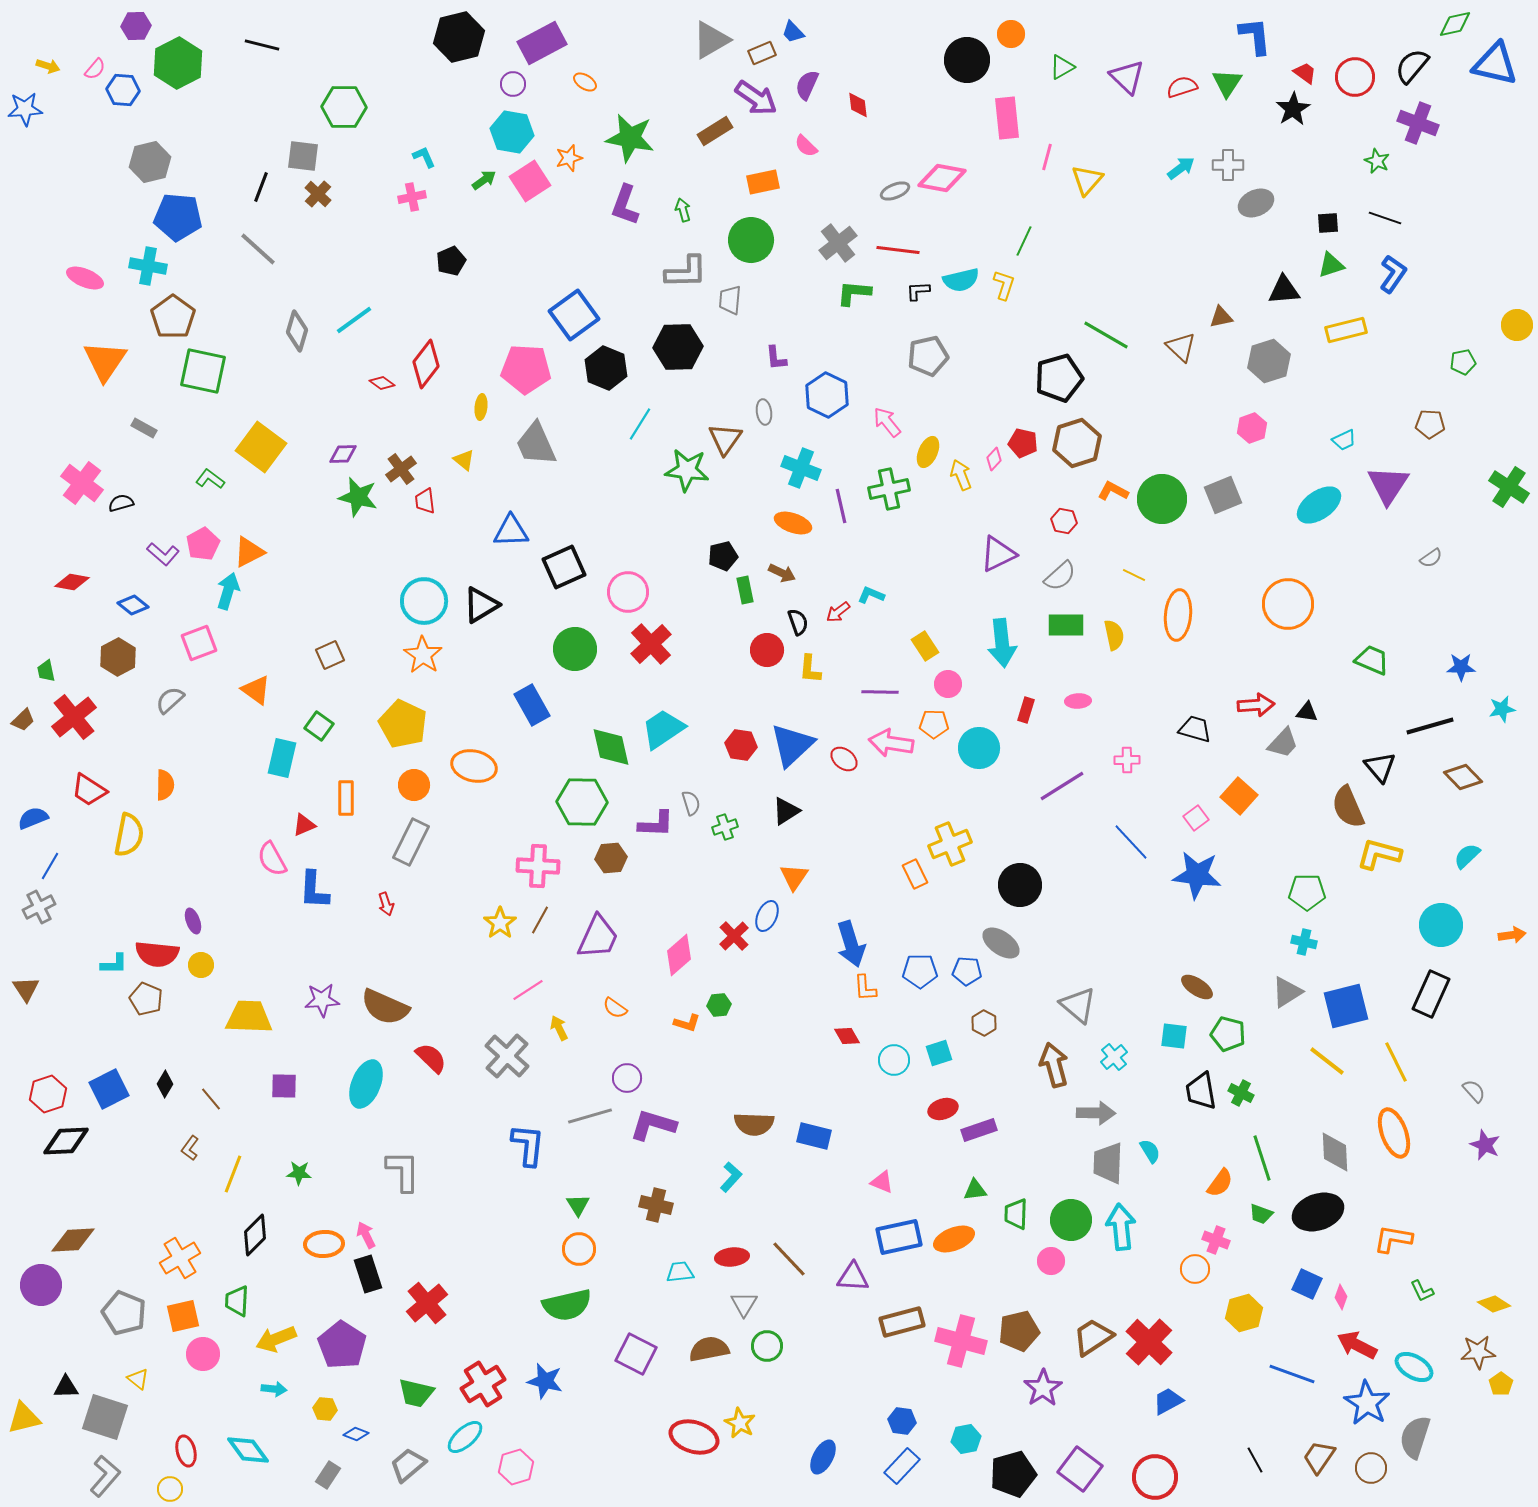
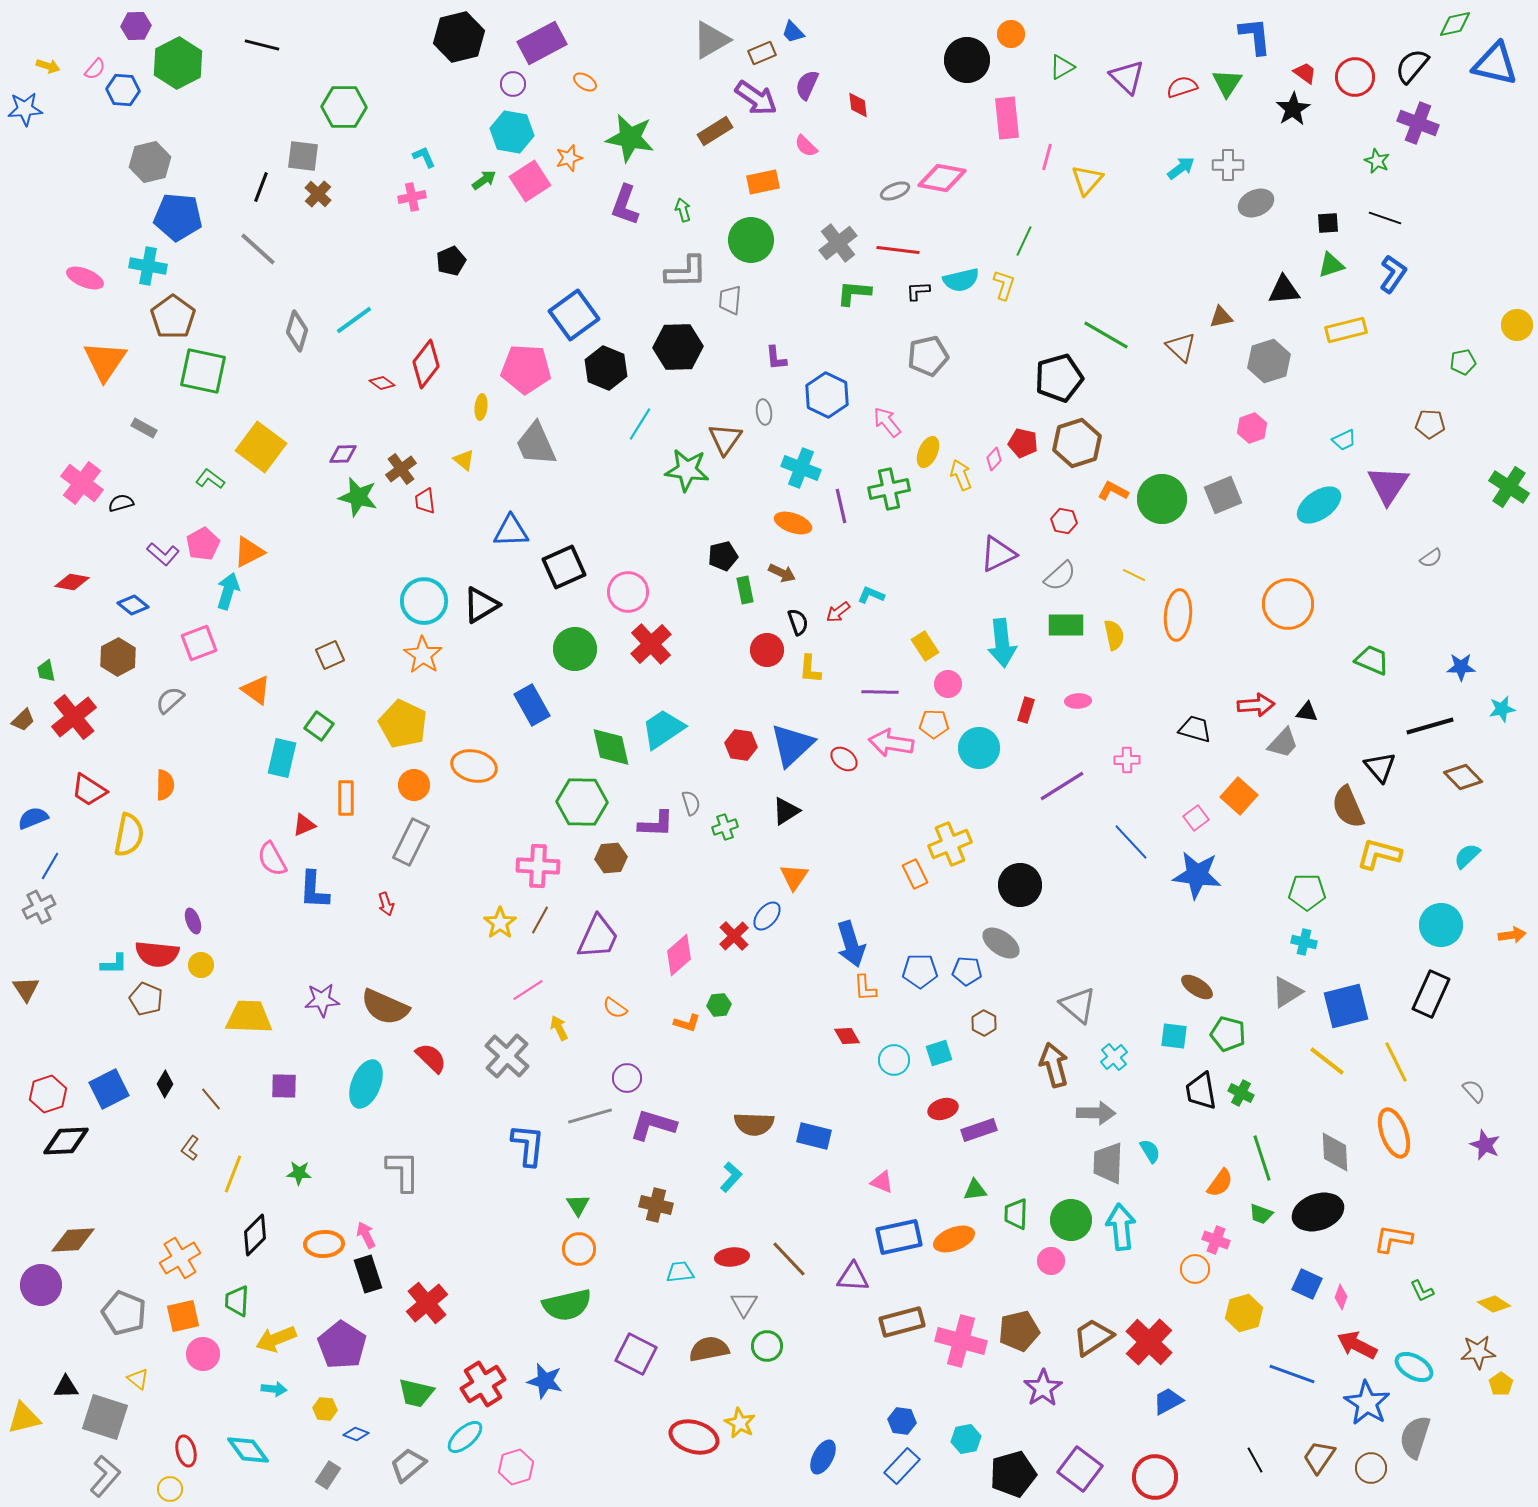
blue ellipse at (767, 916): rotated 16 degrees clockwise
